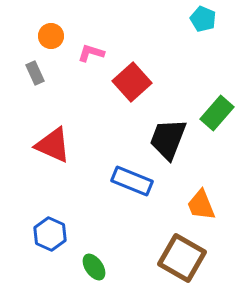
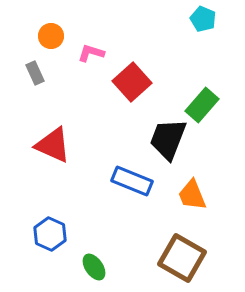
green rectangle: moved 15 px left, 8 px up
orange trapezoid: moved 9 px left, 10 px up
